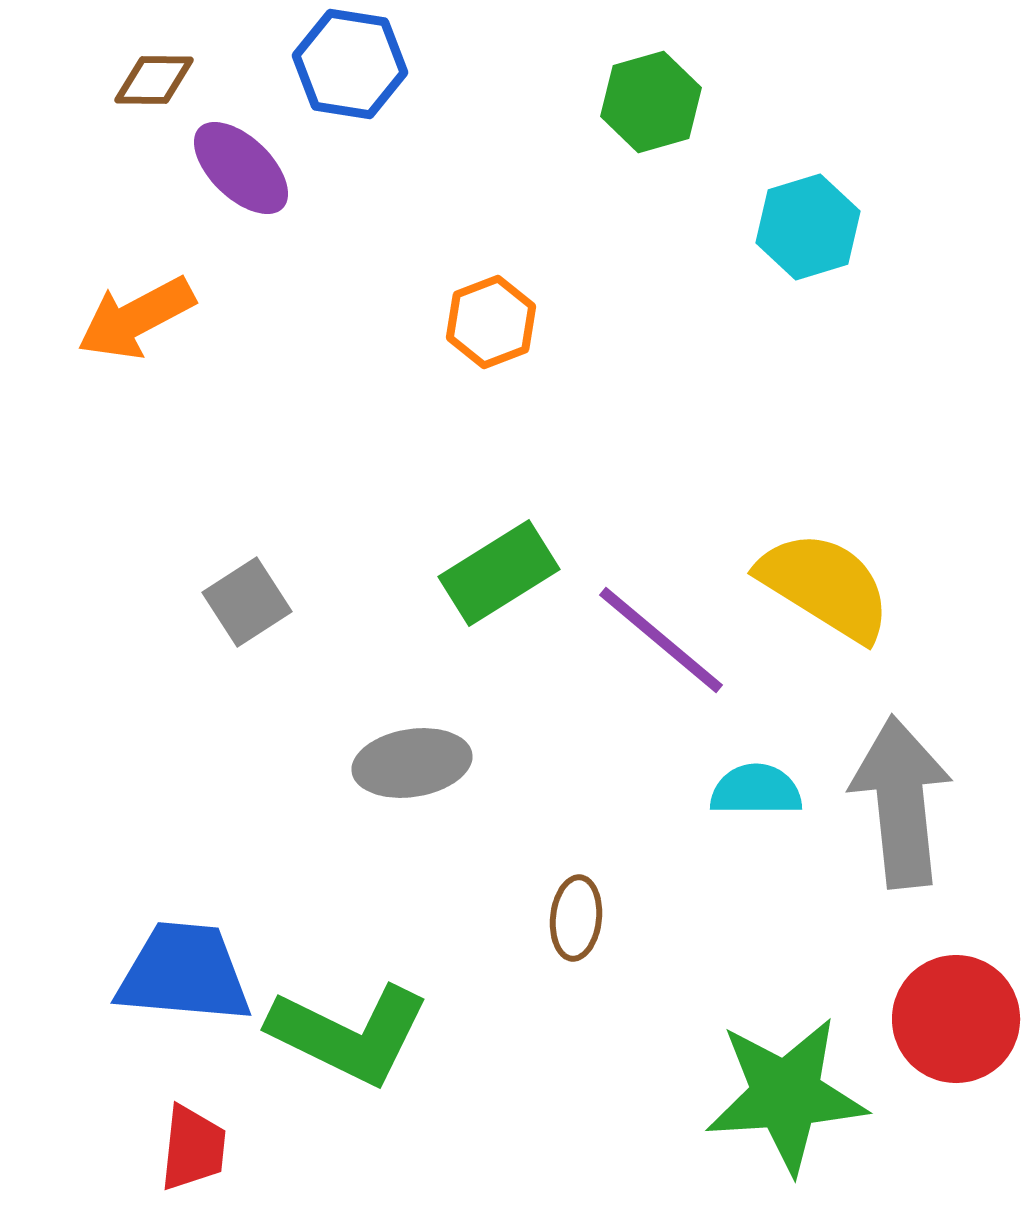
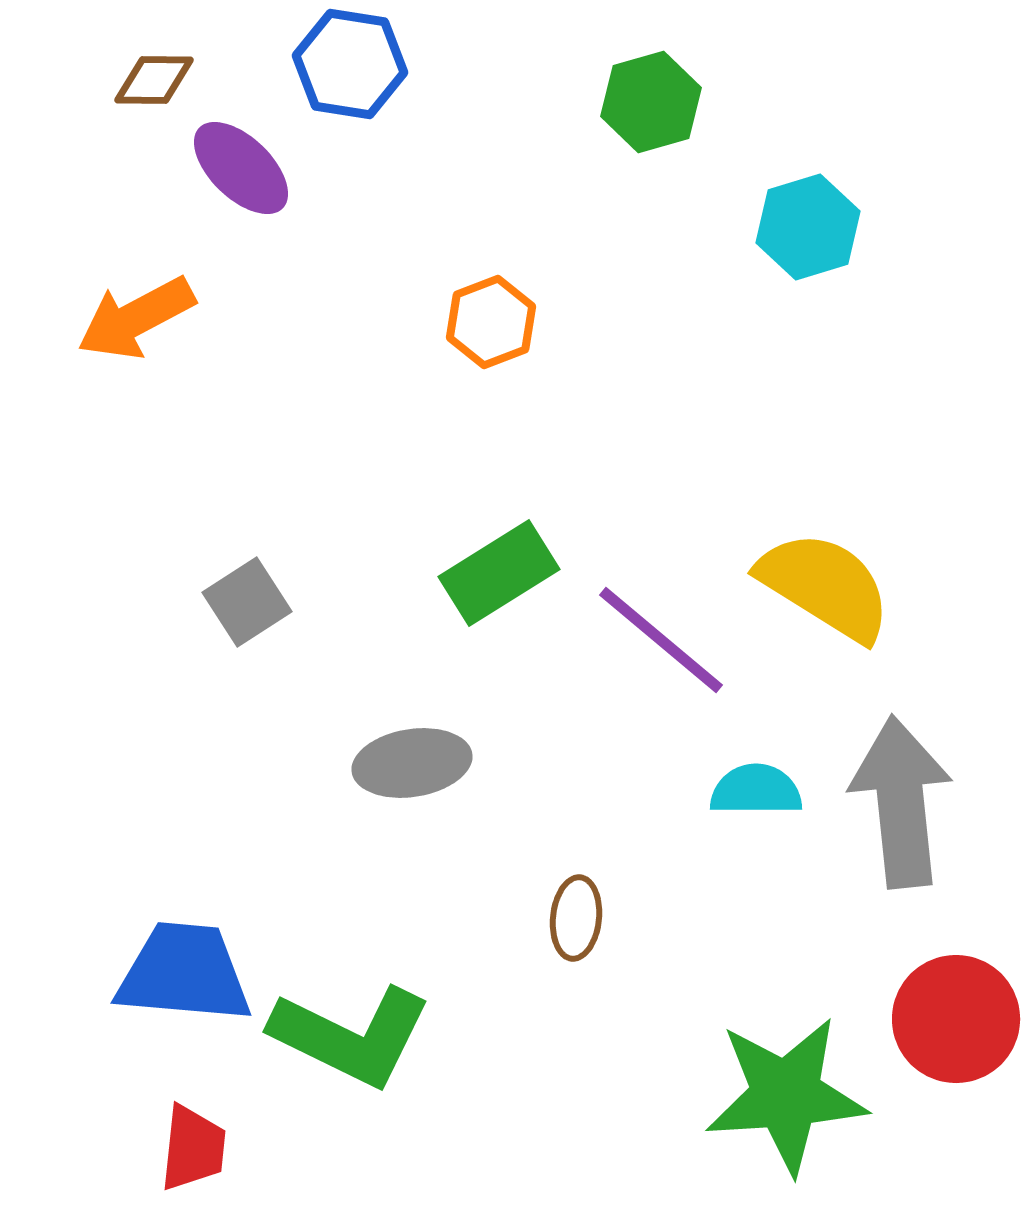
green L-shape: moved 2 px right, 2 px down
